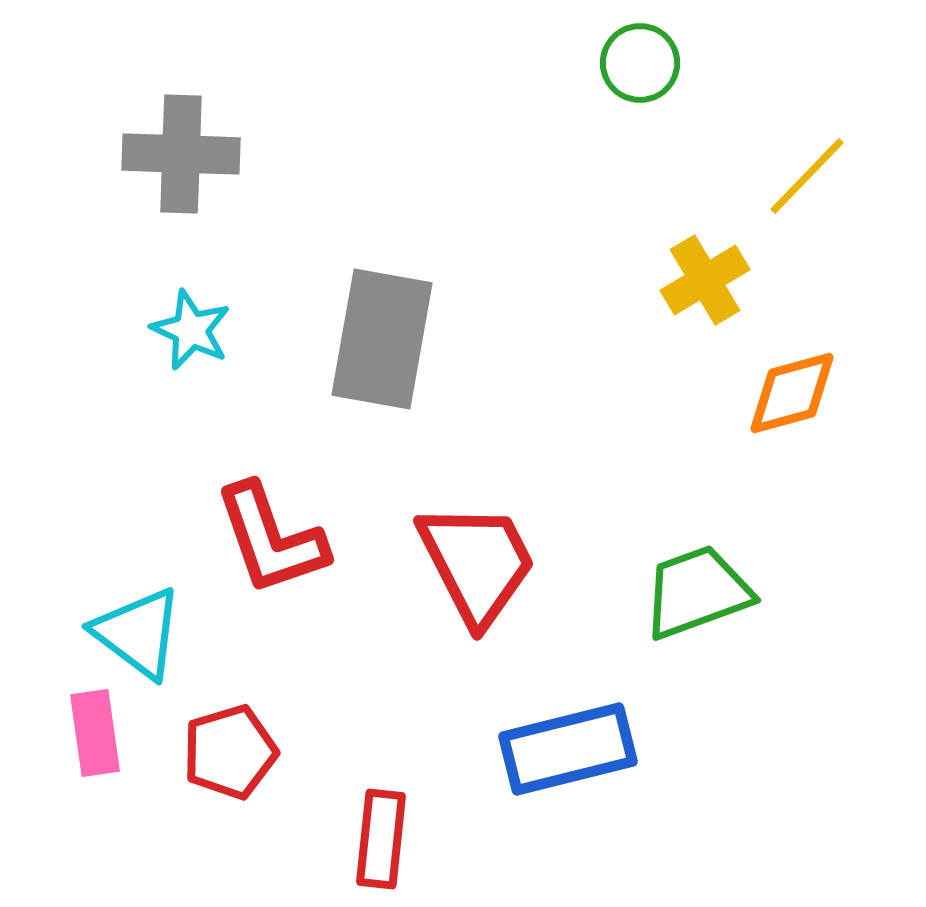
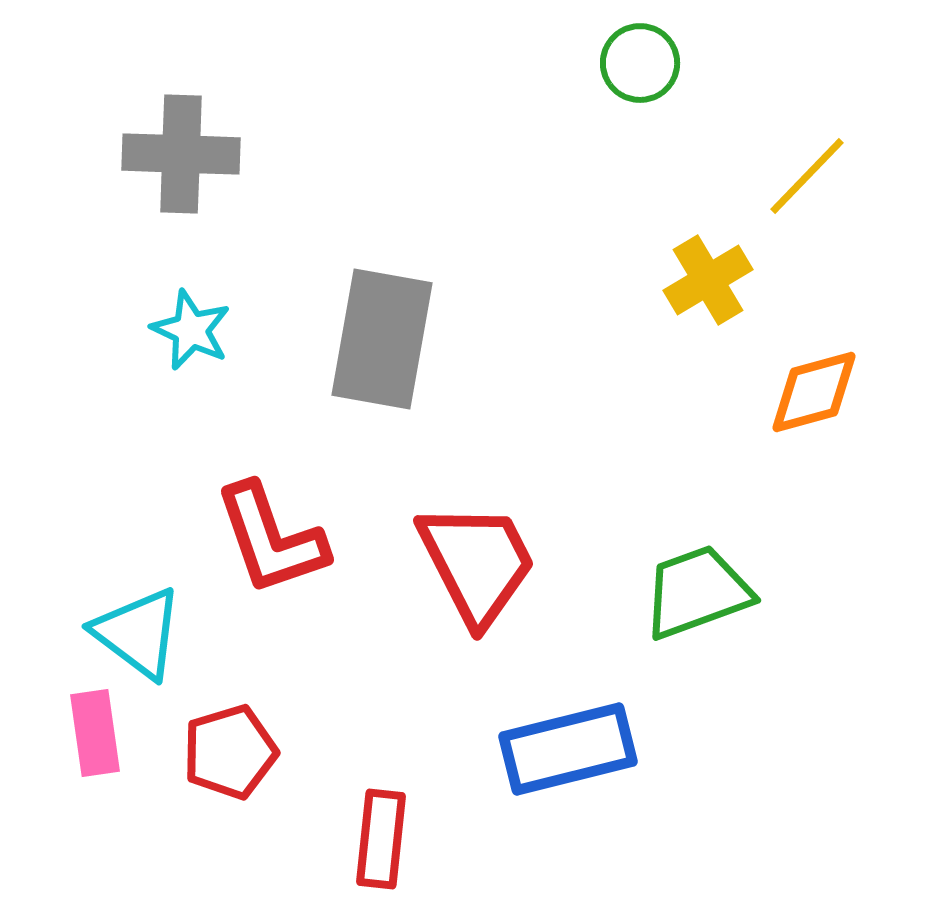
yellow cross: moved 3 px right
orange diamond: moved 22 px right, 1 px up
